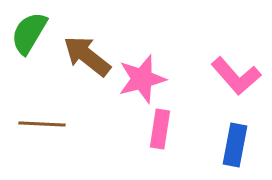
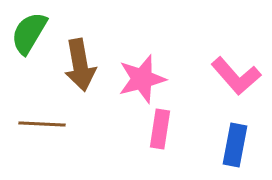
brown arrow: moved 7 px left, 9 px down; rotated 138 degrees counterclockwise
